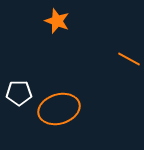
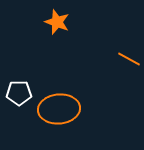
orange star: moved 1 px down
orange ellipse: rotated 12 degrees clockwise
